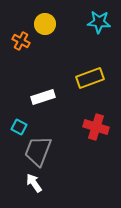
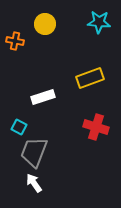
orange cross: moved 6 px left; rotated 18 degrees counterclockwise
gray trapezoid: moved 4 px left, 1 px down
